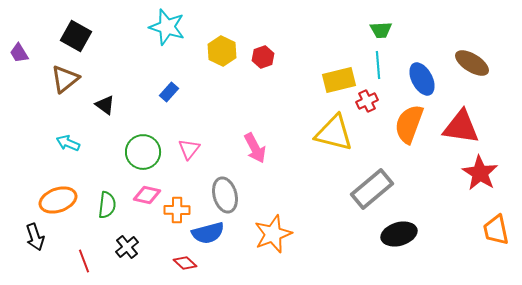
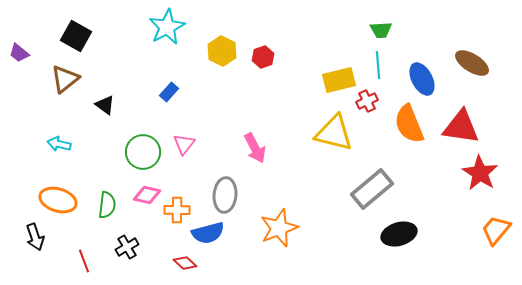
cyan star: rotated 27 degrees clockwise
purple trapezoid: rotated 20 degrees counterclockwise
orange semicircle: rotated 42 degrees counterclockwise
cyan arrow: moved 9 px left, 1 px down; rotated 10 degrees counterclockwise
pink triangle: moved 5 px left, 5 px up
gray ellipse: rotated 20 degrees clockwise
orange ellipse: rotated 36 degrees clockwise
orange trapezoid: rotated 52 degrees clockwise
orange star: moved 6 px right, 6 px up
black cross: rotated 10 degrees clockwise
